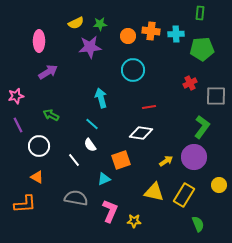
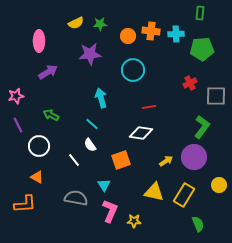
purple star: moved 7 px down
cyan triangle: moved 6 px down; rotated 40 degrees counterclockwise
